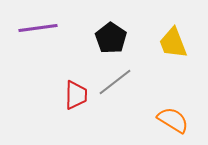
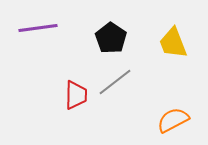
orange semicircle: rotated 60 degrees counterclockwise
